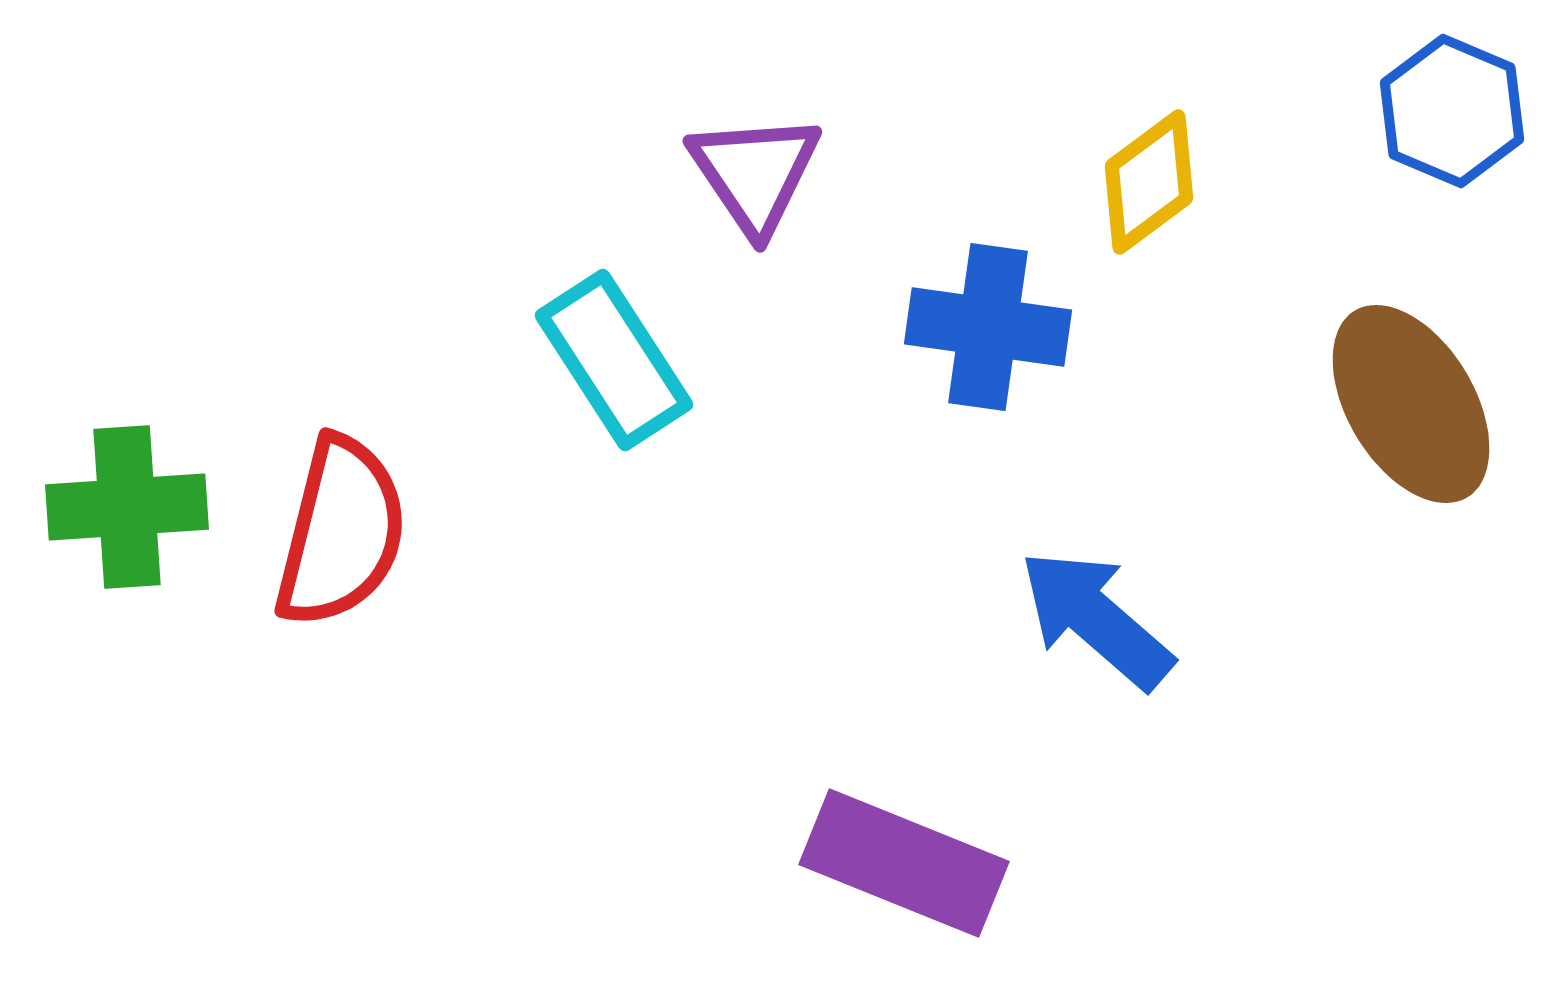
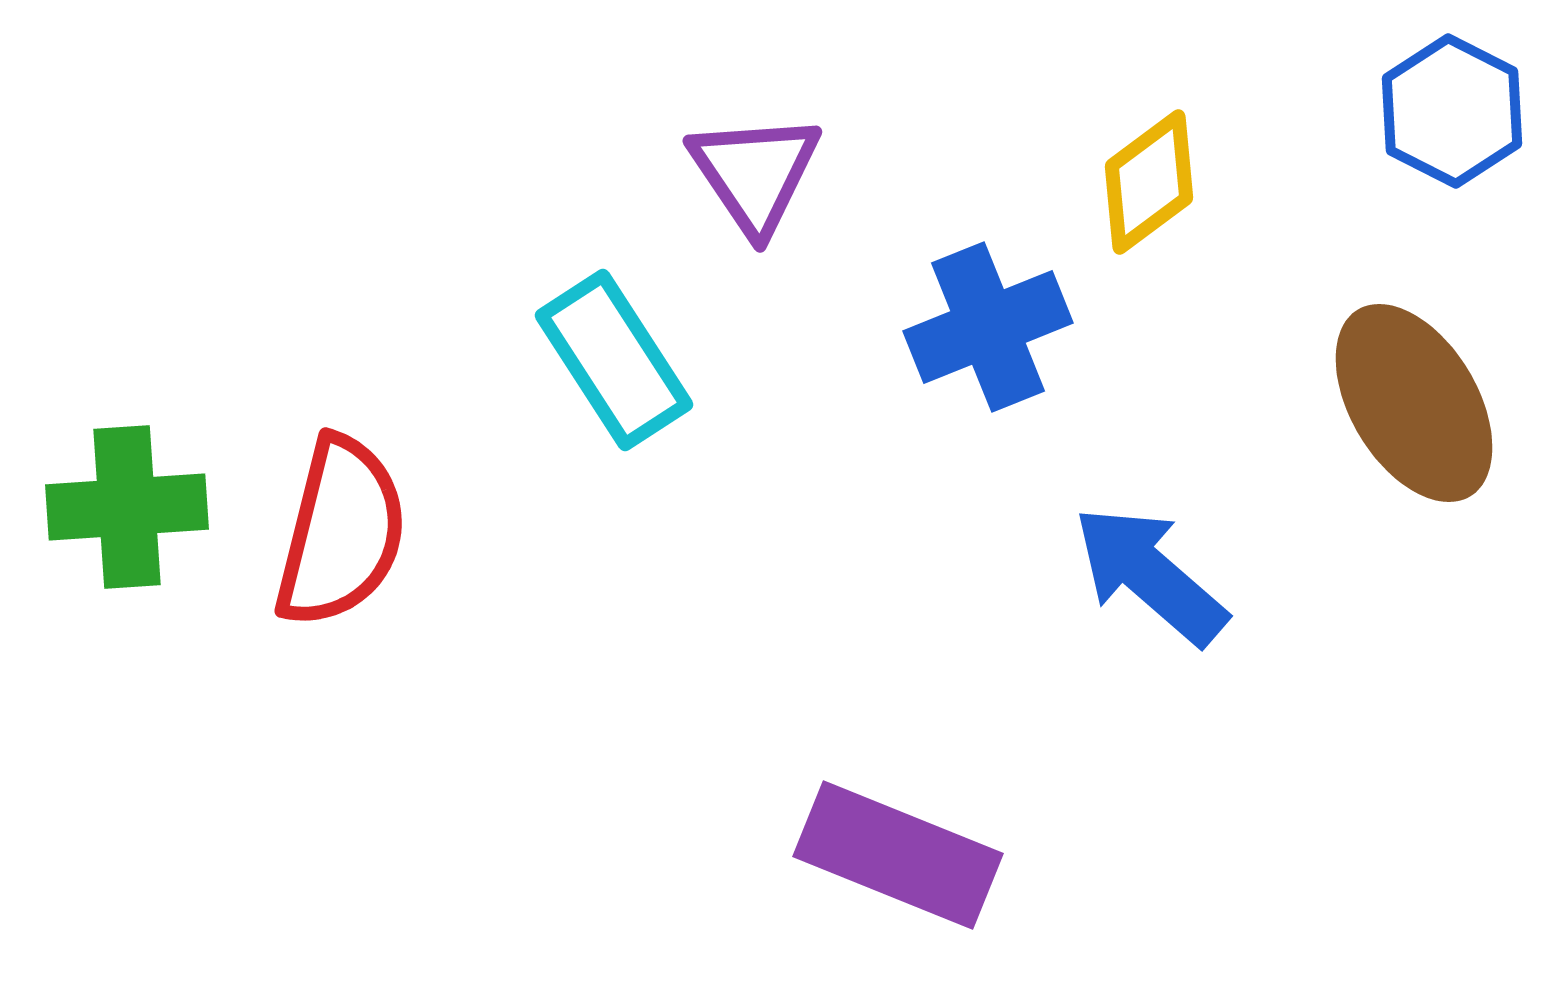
blue hexagon: rotated 4 degrees clockwise
blue cross: rotated 30 degrees counterclockwise
brown ellipse: moved 3 px right, 1 px up
blue arrow: moved 54 px right, 44 px up
purple rectangle: moved 6 px left, 8 px up
